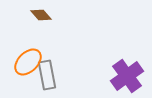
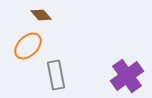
orange ellipse: moved 16 px up
gray rectangle: moved 9 px right
